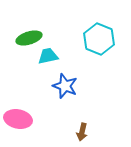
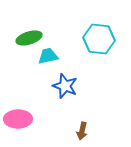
cyan hexagon: rotated 16 degrees counterclockwise
pink ellipse: rotated 12 degrees counterclockwise
brown arrow: moved 1 px up
